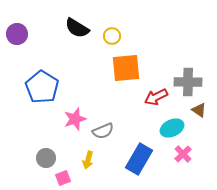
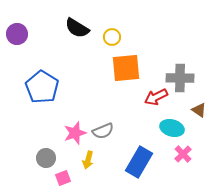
yellow circle: moved 1 px down
gray cross: moved 8 px left, 4 px up
pink star: moved 14 px down
cyan ellipse: rotated 40 degrees clockwise
blue rectangle: moved 3 px down
